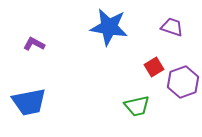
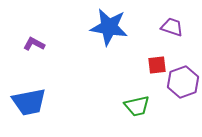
red square: moved 3 px right, 2 px up; rotated 24 degrees clockwise
